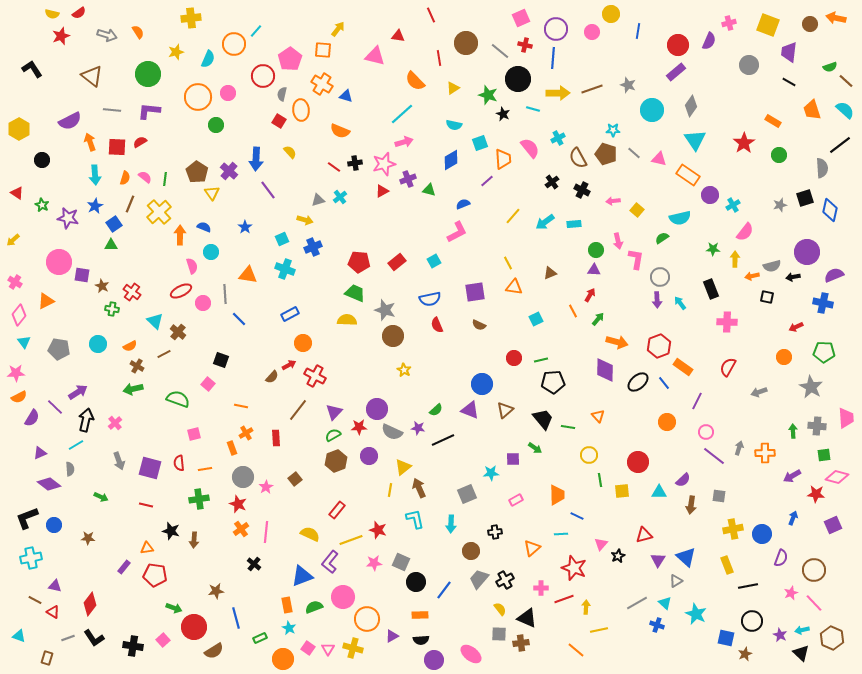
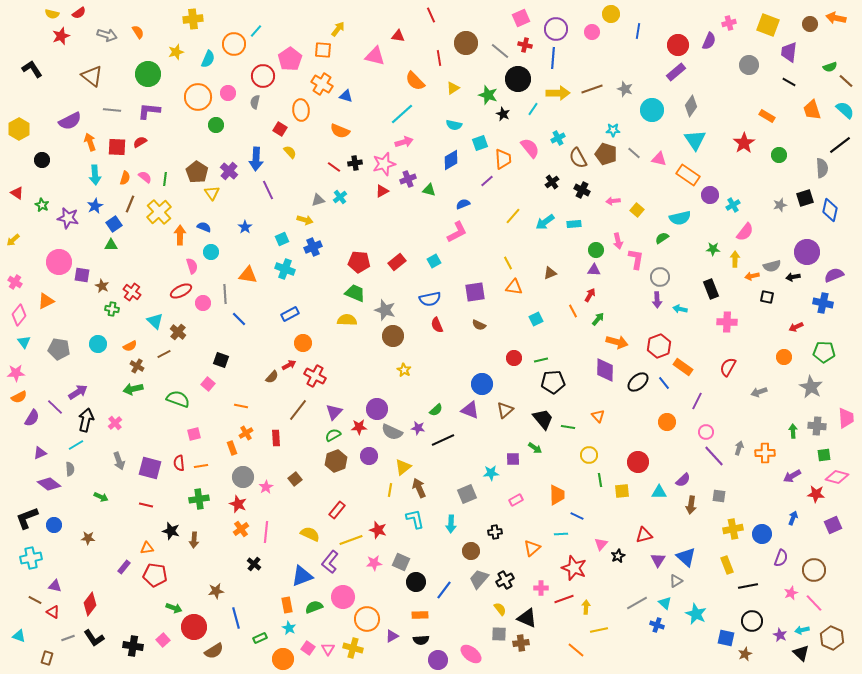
yellow cross at (191, 18): moved 2 px right, 1 px down
gray star at (628, 85): moved 3 px left, 4 px down
gray semicircle at (282, 94): moved 27 px left, 8 px down
cyan line at (533, 109): rotated 72 degrees counterclockwise
red square at (279, 121): moved 1 px right, 8 px down
orange rectangle at (773, 121): moved 6 px left, 5 px up
purple line at (268, 190): rotated 12 degrees clockwise
cyan arrow at (680, 303): moved 6 px down; rotated 40 degrees counterclockwise
purple line at (714, 456): rotated 10 degrees clockwise
orange line at (205, 469): moved 4 px left, 3 px up
purple circle at (434, 660): moved 4 px right
